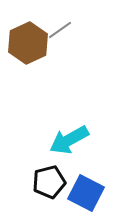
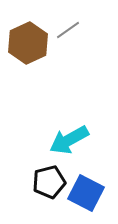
gray line: moved 8 px right
